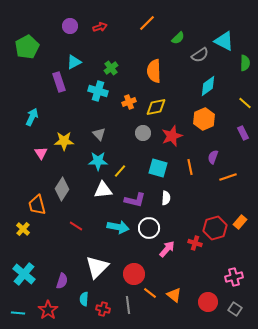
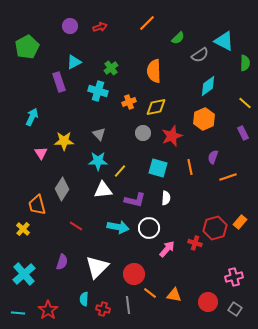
cyan cross at (24, 274): rotated 10 degrees clockwise
purple semicircle at (62, 281): moved 19 px up
orange triangle at (174, 295): rotated 28 degrees counterclockwise
